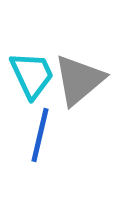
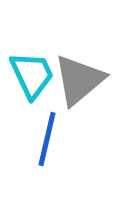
blue line: moved 7 px right, 4 px down
